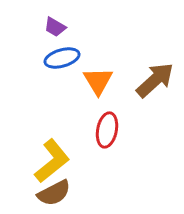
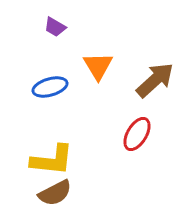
blue ellipse: moved 12 px left, 29 px down
orange triangle: moved 15 px up
red ellipse: moved 30 px right, 4 px down; rotated 20 degrees clockwise
yellow L-shape: moved 1 px up; rotated 45 degrees clockwise
brown semicircle: moved 1 px right
